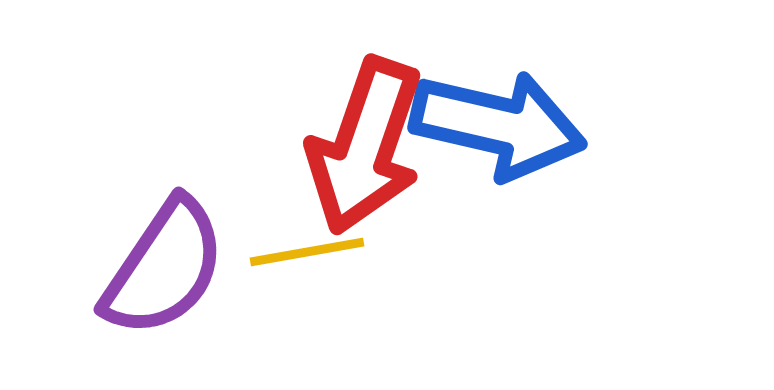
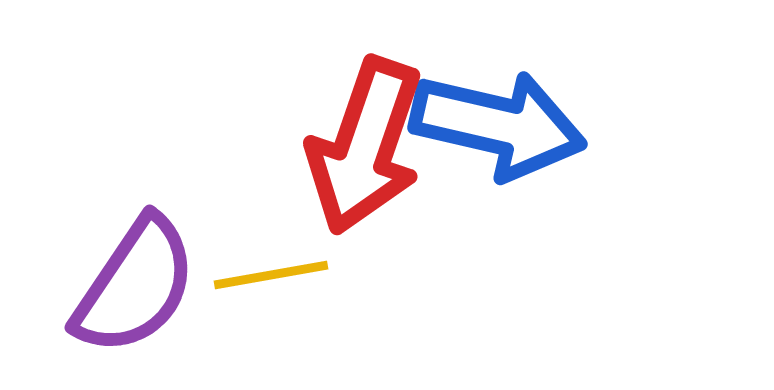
yellow line: moved 36 px left, 23 px down
purple semicircle: moved 29 px left, 18 px down
